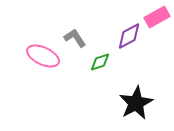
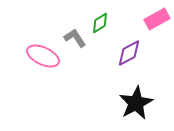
pink rectangle: moved 2 px down
purple diamond: moved 17 px down
green diamond: moved 39 px up; rotated 15 degrees counterclockwise
